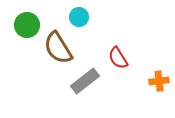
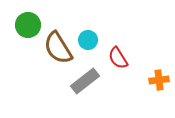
cyan circle: moved 9 px right, 23 px down
green circle: moved 1 px right
orange cross: moved 1 px up
